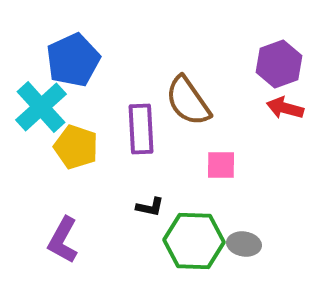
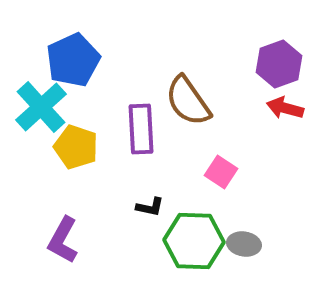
pink square: moved 7 px down; rotated 32 degrees clockwise
